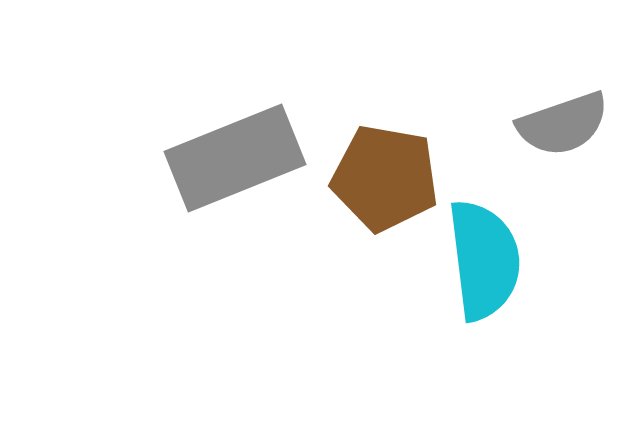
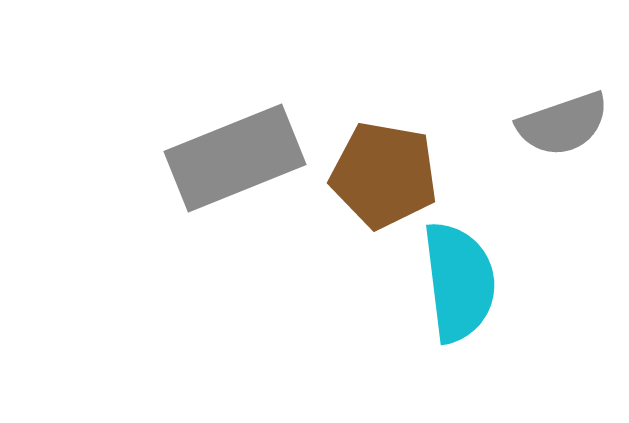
brown pentagon: moved 1 px left, 3 px up
cyan semicircle: moved 25 px left, 22 px down
